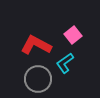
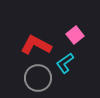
pink square: moved 2 px right
gray circle: moved 1 px up
